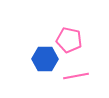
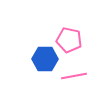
pink line: moved 2 px left
